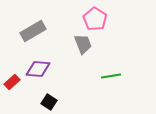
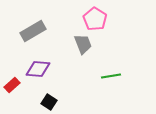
red rectangle: moved 3 px down
